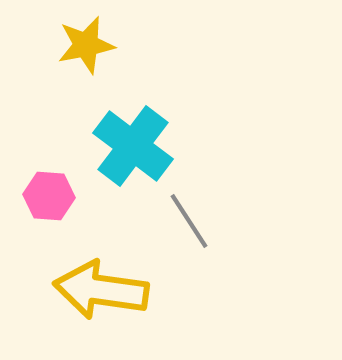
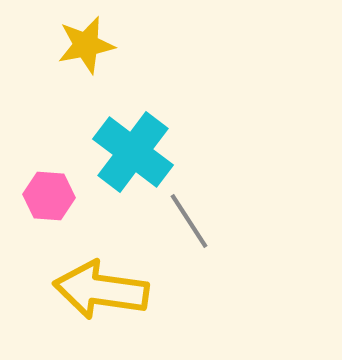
cyan cross: moved 6 px down
